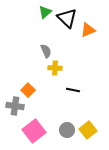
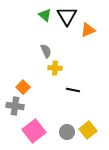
green triangle: moved 3 px down; rotated 40 degrees counterclockwise
black triangle: moved 2 px up; rotated 15 degrees clockwise
orange square: moved 5 px left, 3 px up
gray circle: moved 2 px down
